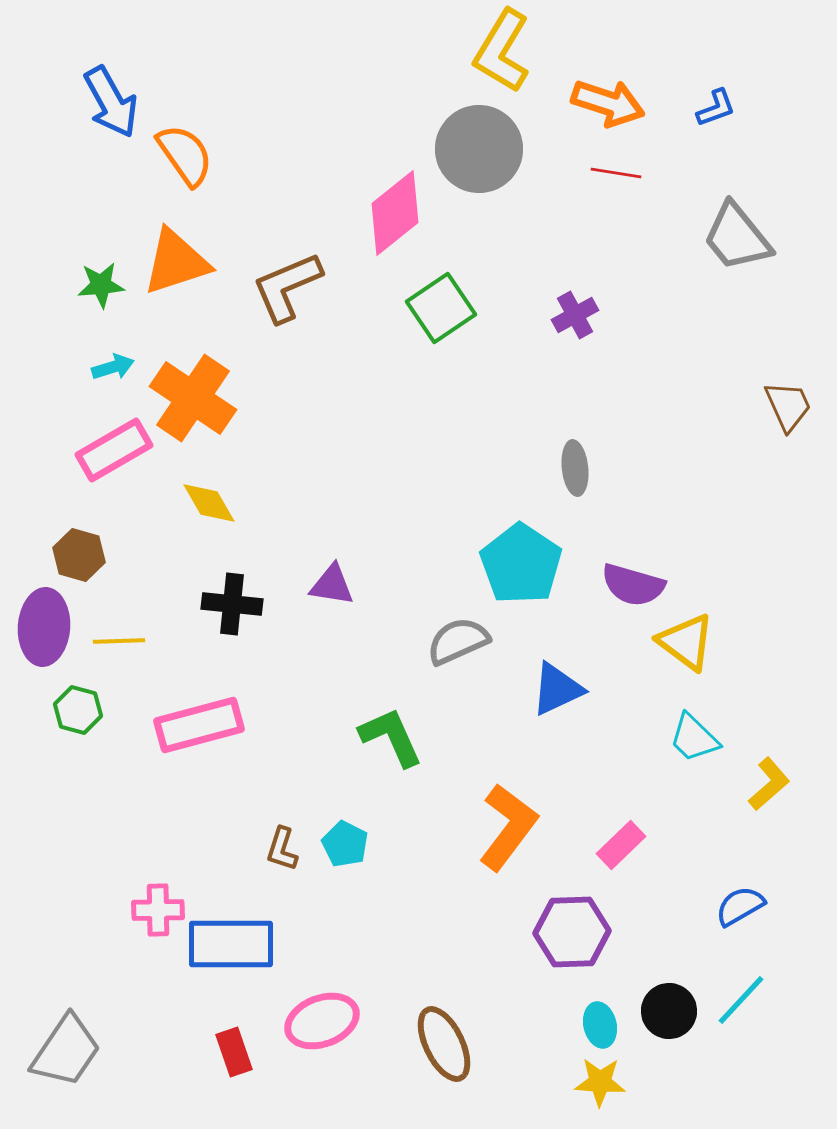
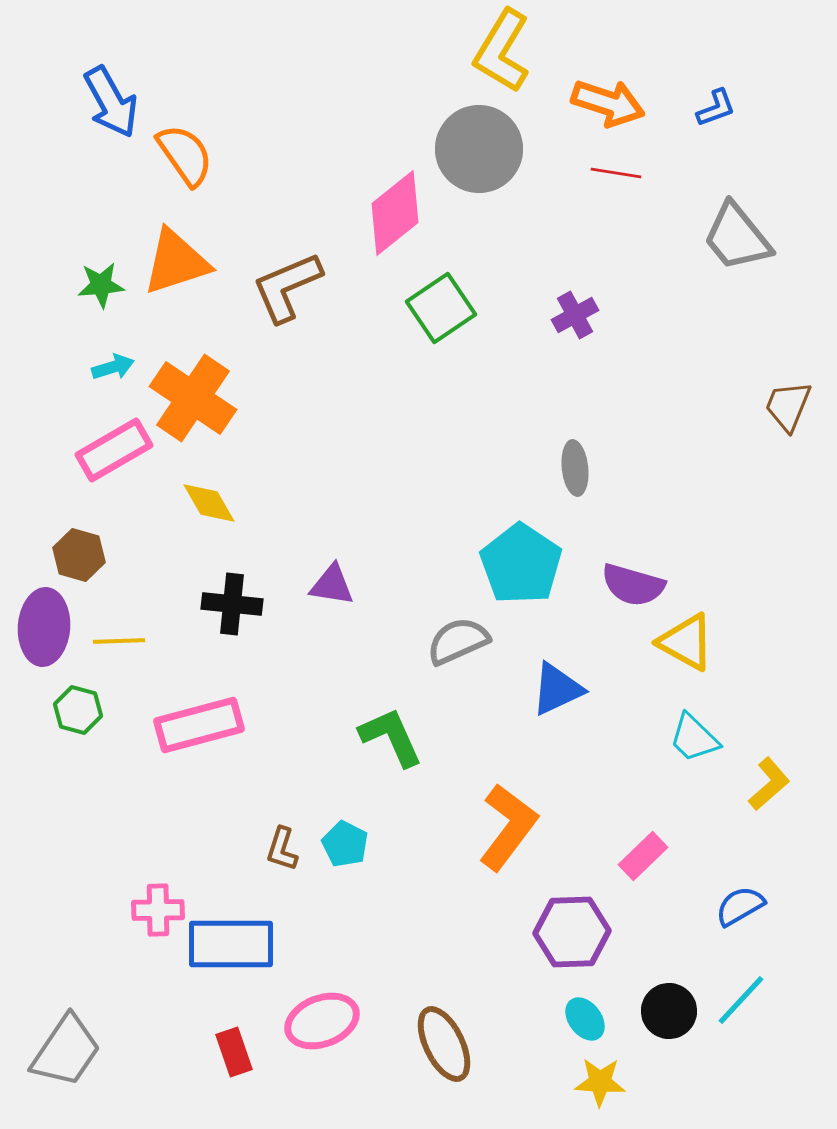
brown trapezoid at (788, 406): rotated 134 degrees counterclockwise
yellow triangle at (686, 642): rotated 8 degrees counterclockwise
pink rectangle at (621, 845): moved 22 px right, 11 px down
cyan ellipse at (600, 1025): moved 15 px left, 6 px up; rotated 24 degrees counterclockwise
